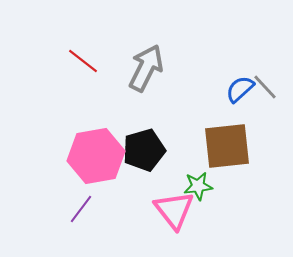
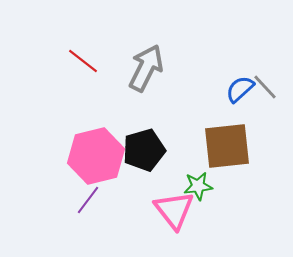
pink hexagon: rotated 4 degrees counterclockwise
purple line: moved 7 px right, 9 px up
